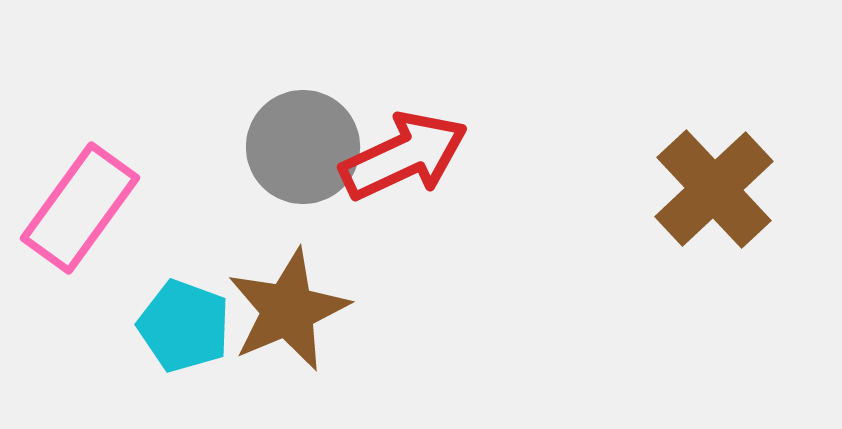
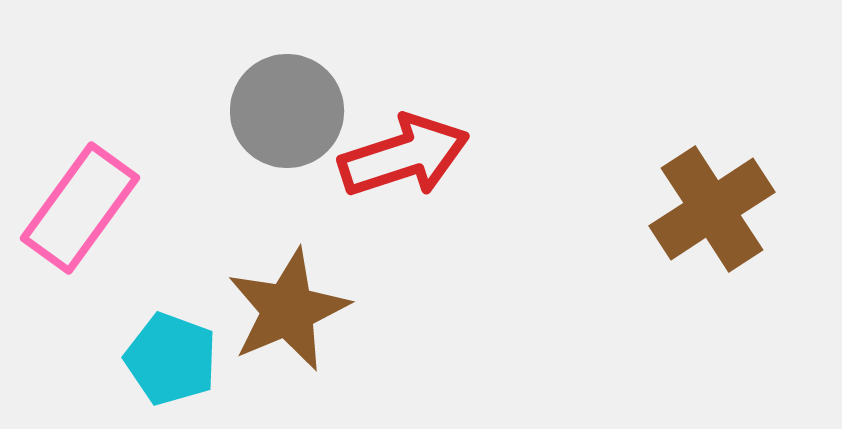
gray circle: moved 16 px left, 36 px up
red arrow: rotated 7 degrees clockwise
brown cross: moved 2 px left, 20 px down; rotated 10 degrees clockwise
cyan pentagon: moved 13 px left, 33 px down
